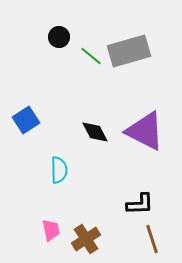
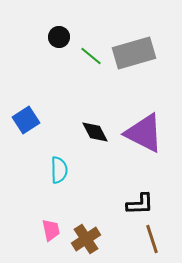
gray rectangle: moved 5 px right, 2 px down
purple triangle: moved 1 px left, 2 px down
